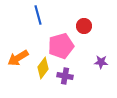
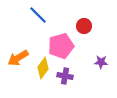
blue line: rotated 30 degrees counterclockwise
